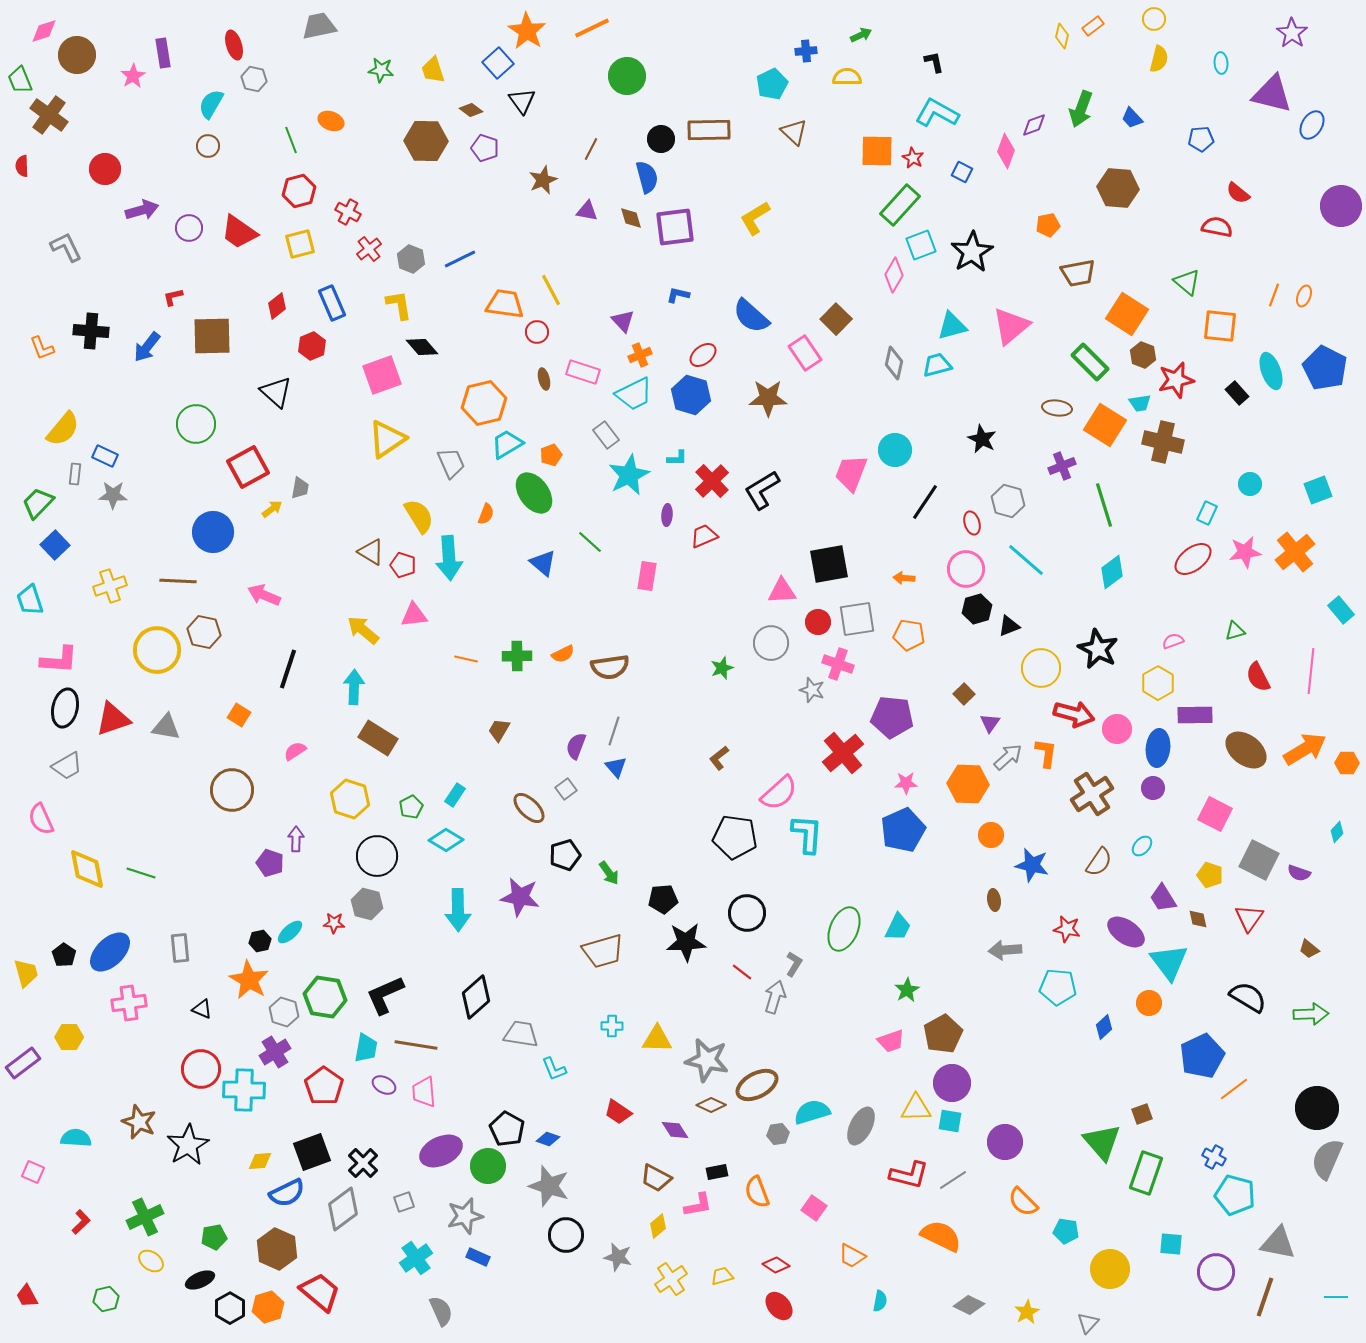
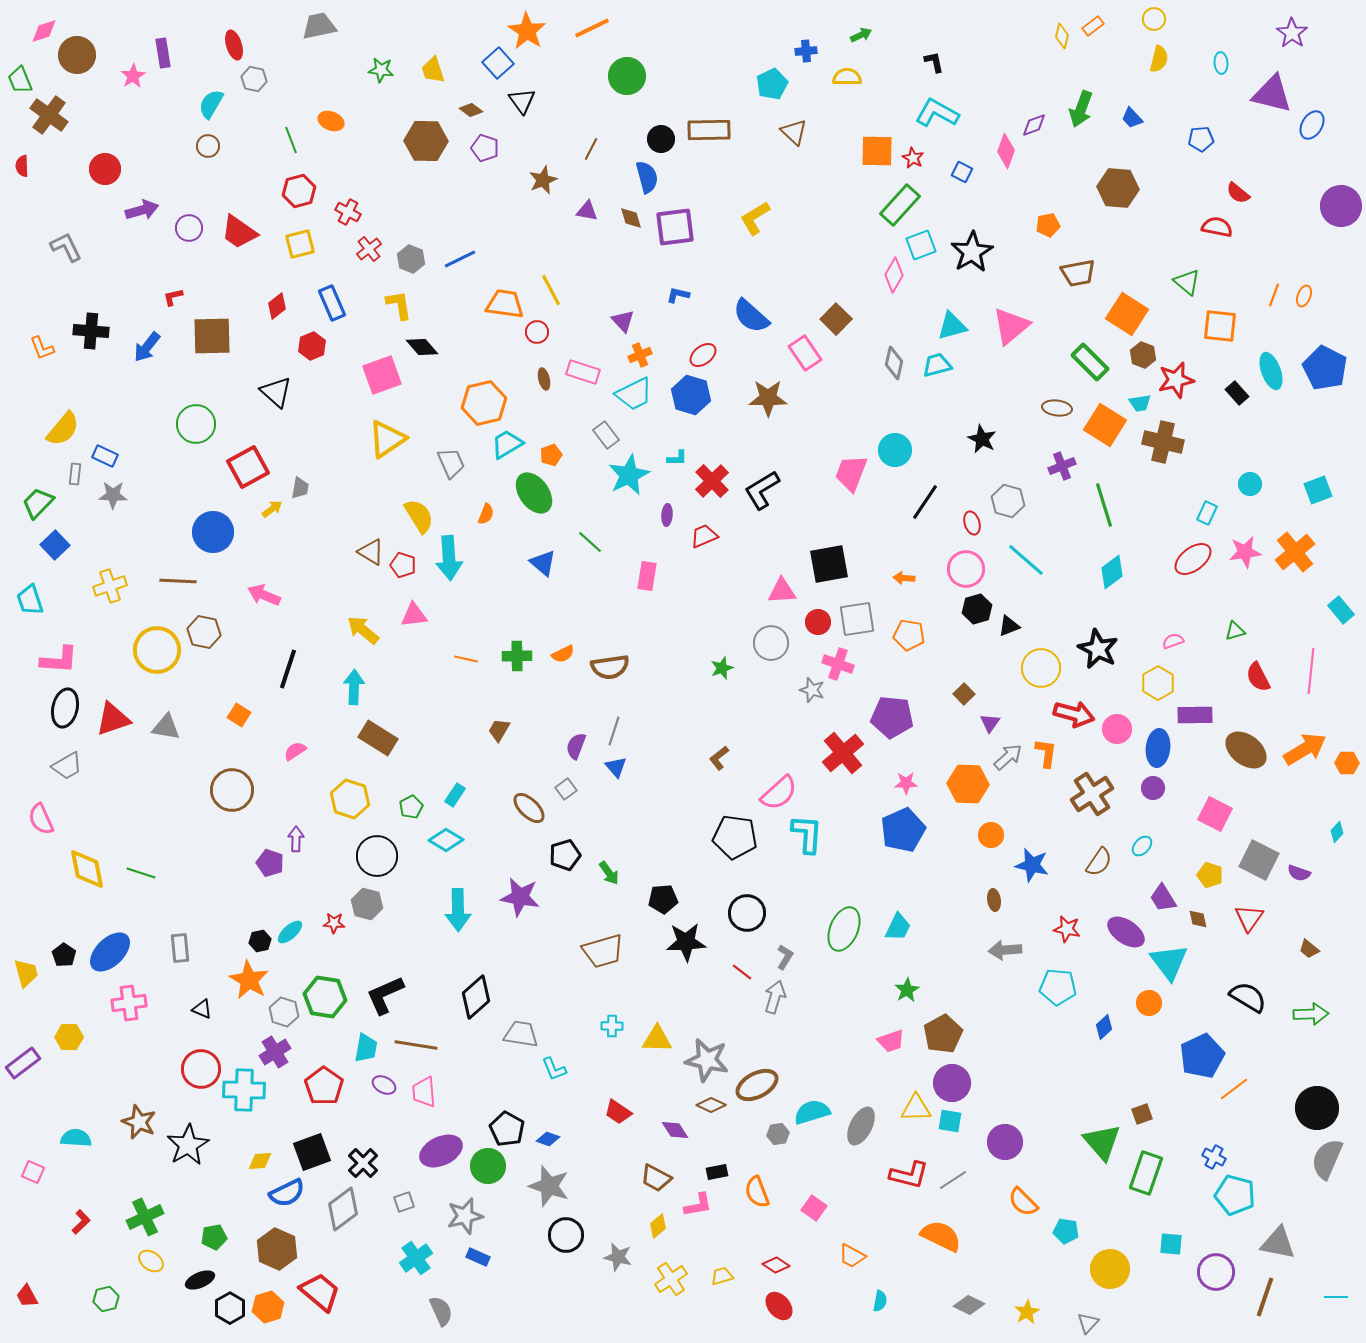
gray L-shape at (794, 964): moved 9 px left, 7 px up
